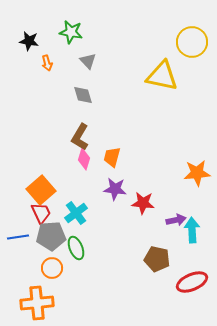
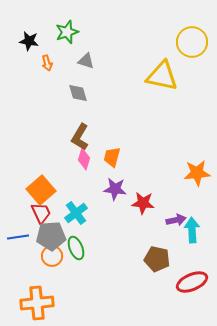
green star: moved 4 px left; rotated 30 degrees counterclockwise
gray triangle: moved 2 px left; rotated 30 degrees counterclockwise
gray diamond: moved 5 px left, 2 px up
orange circle: moved 12 px up
